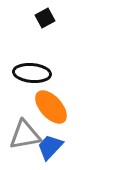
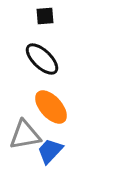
black square: moved 2 px up; rotated 24 degrees clockwise
black ellipse: moved 10 px right, 14 px up; rotated 39 degrees clockwise
blue trapezoid: moved 4 px down
